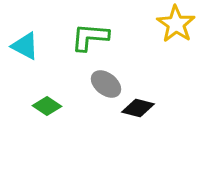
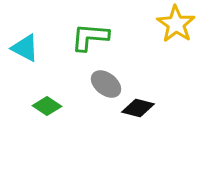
cyan triangle: moved 2 px down
